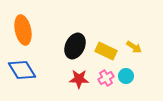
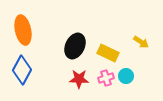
yellow arrow: moved 7 px right, 5 px up
yellow rectangle: moved 2 px right, 2 px down
blue diamond: rotated 60 degrees clockwise
pink cross: rotated 14 degrees clockwise
